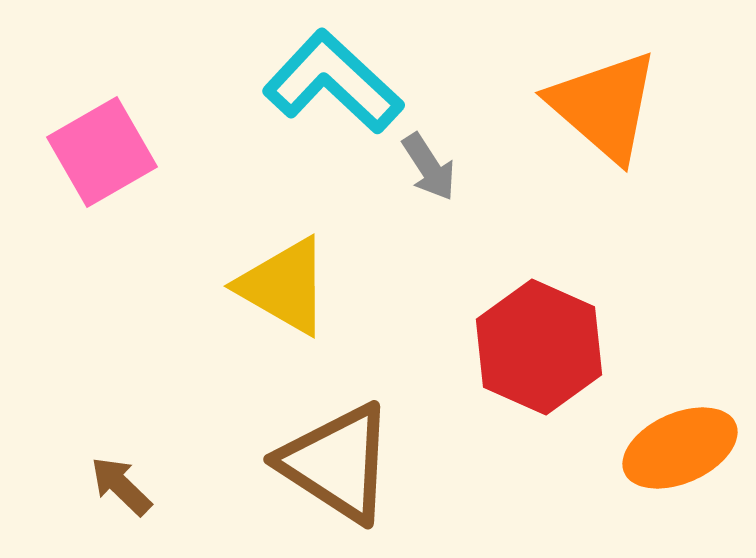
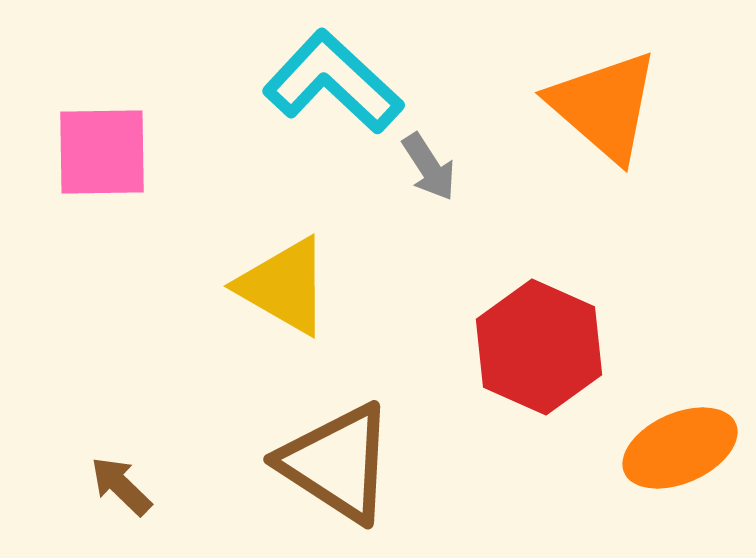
pink square: rotated 29 degrees clockwise
